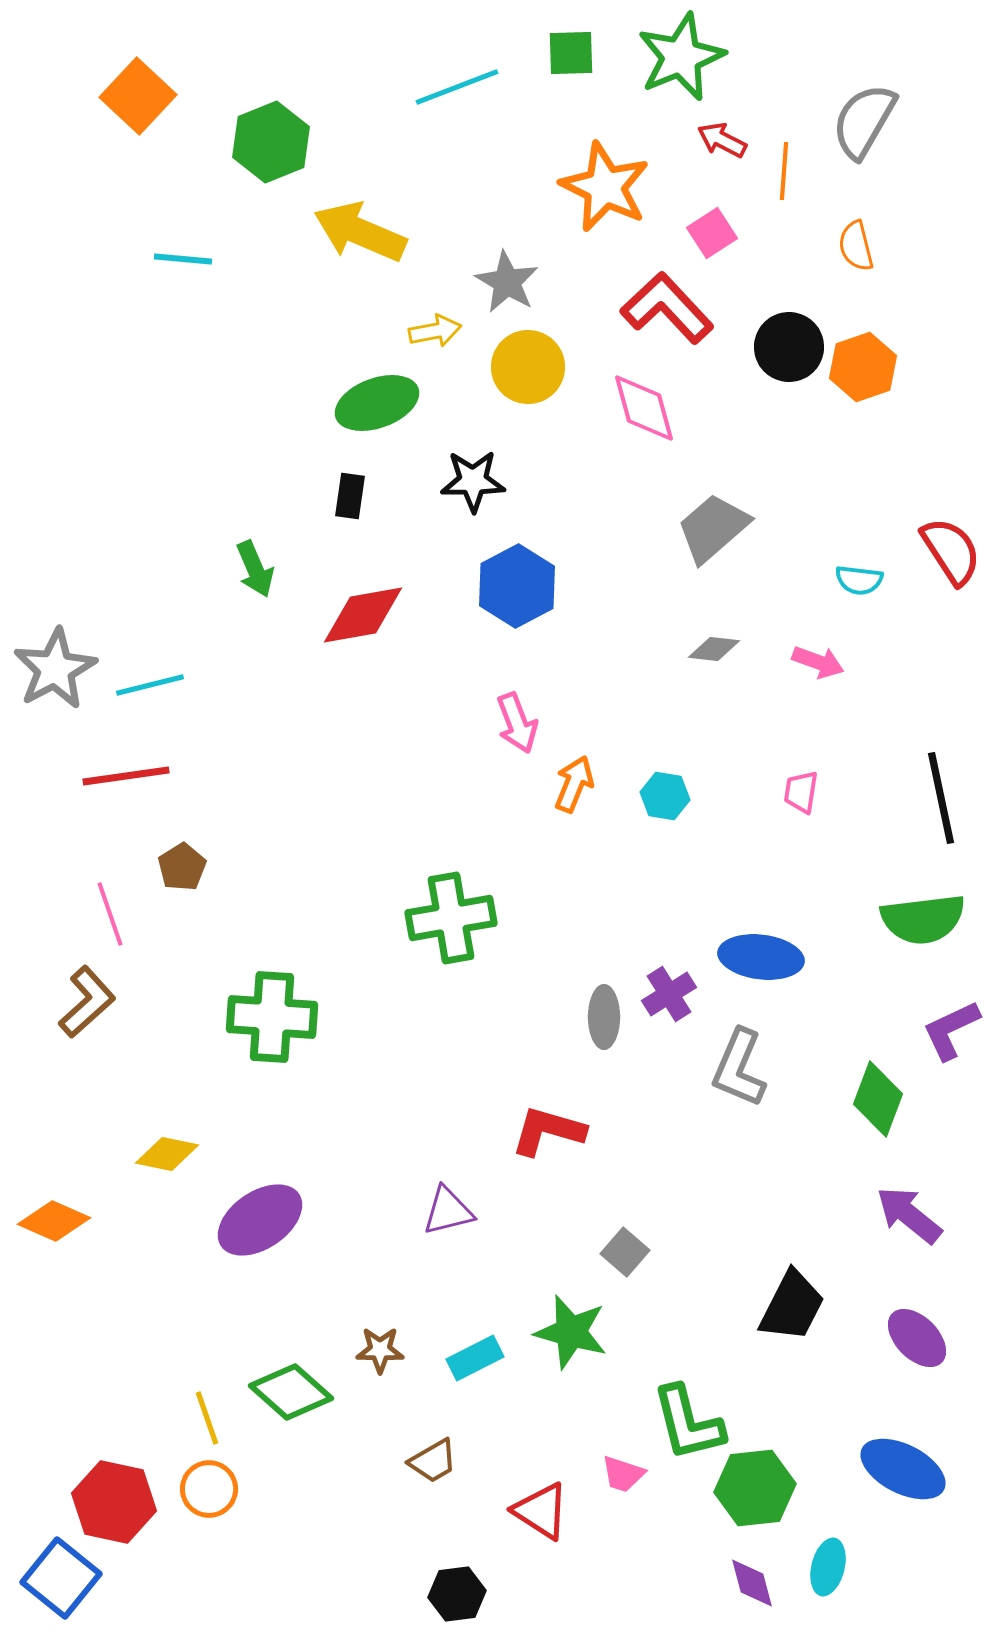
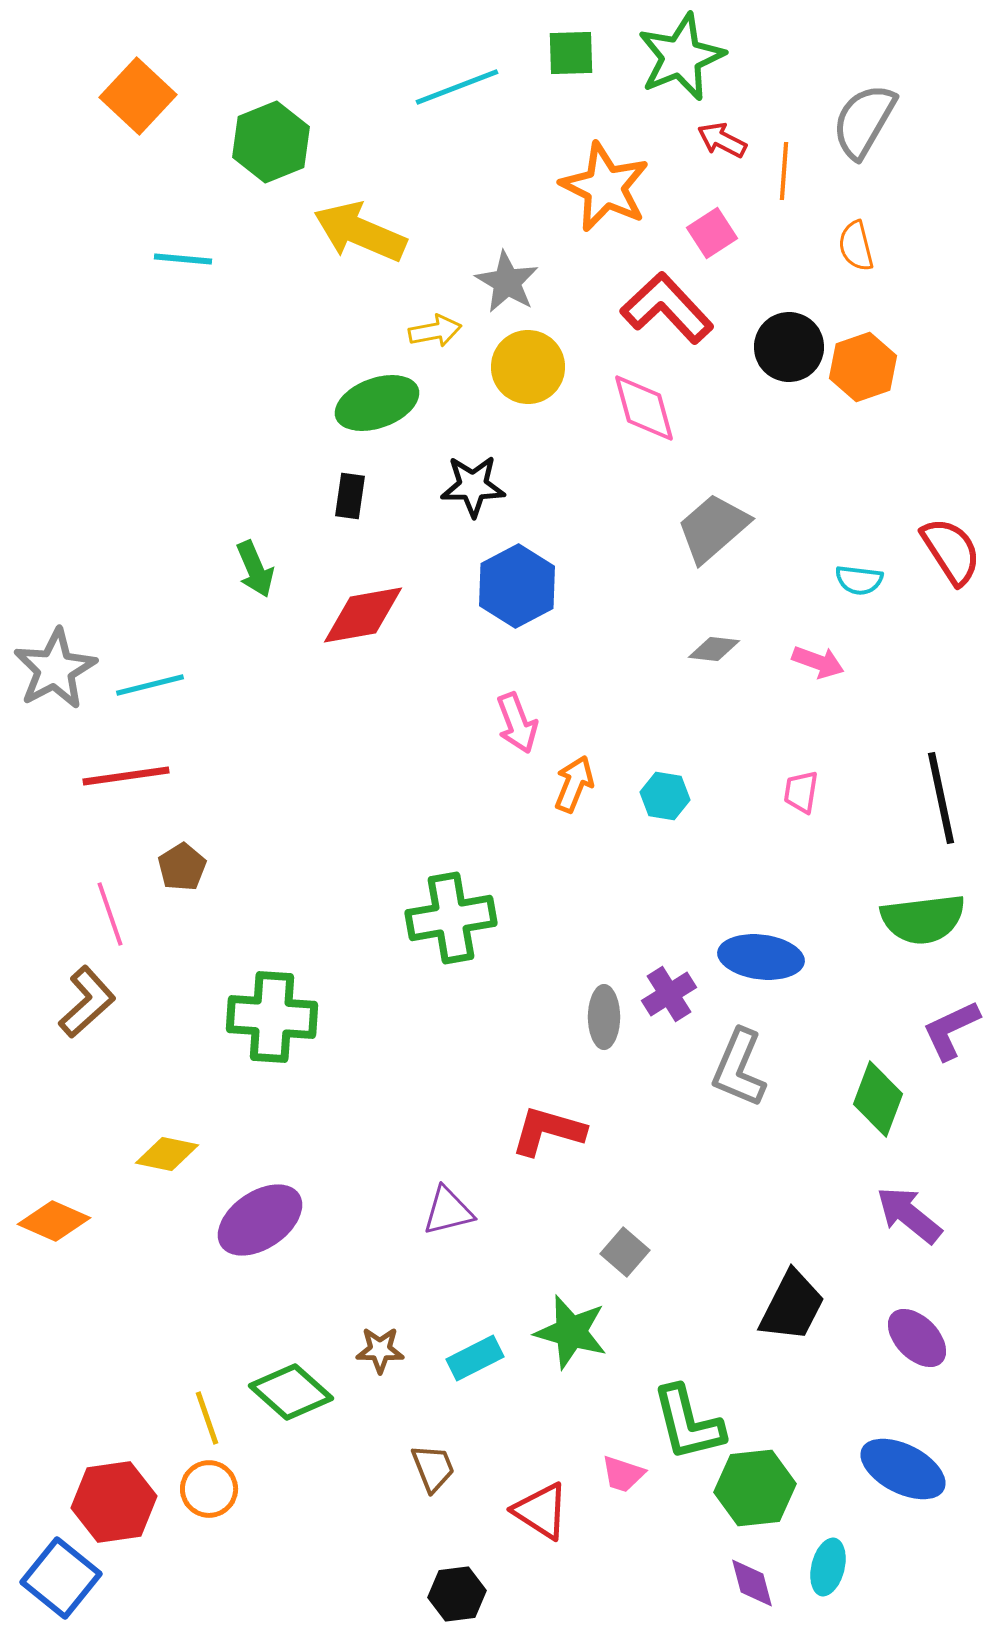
black star at (473, 481): moved 5 px down
brown trapezoid at (433, 1461): moved 7 px down; rotated 82 degrees counterclockwise
red hexagon at (114, 1502): rotated 20 degrees counterclockwise
